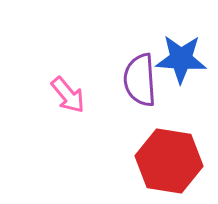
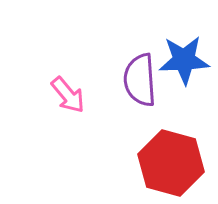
blue star: moved 3 px right, 1 px down; rotated 6 degrees counterclockwise
red hexagon: moved 2 px right, 2 px down; rotated 6 degrees clockwise
